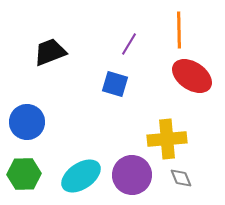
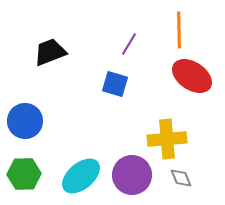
blue circle: moved 2 px left, 1 px up
cyan ellipse: rotated 6 degrees counterclockwise
